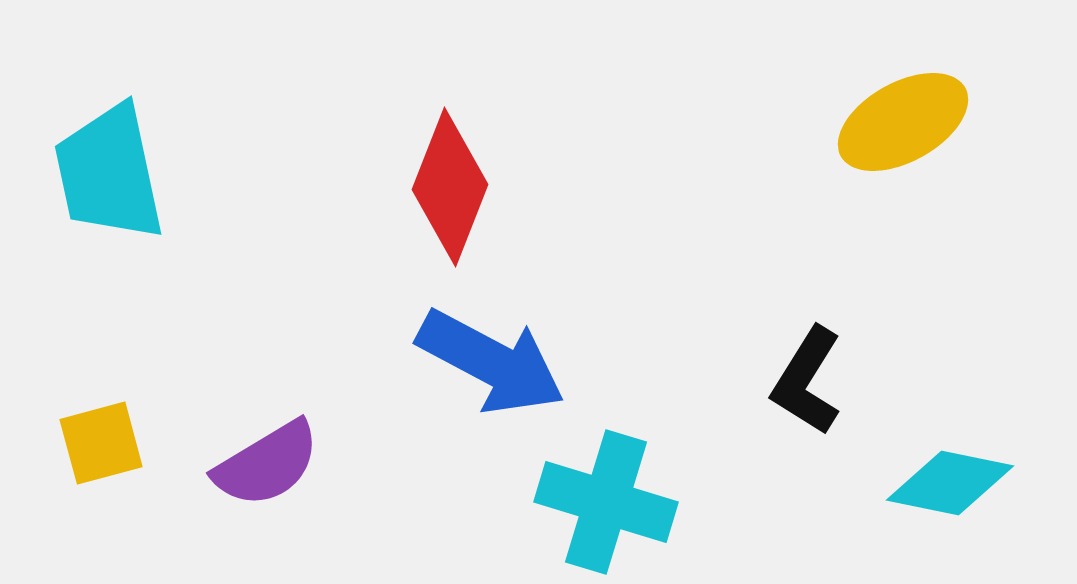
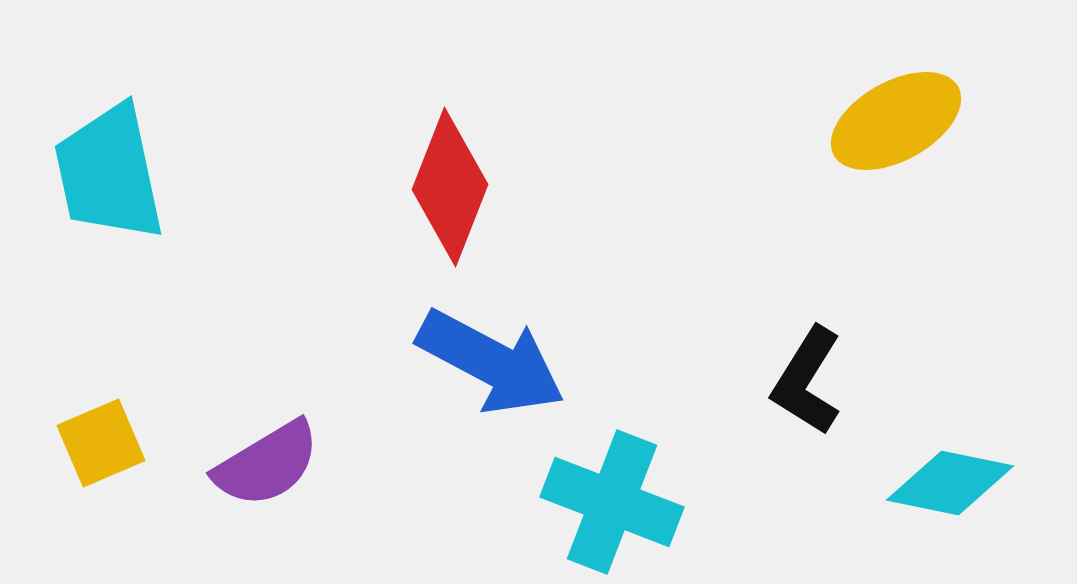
yellow ellipse: moved 7 px left, 1 px up
yellow square: rotated 8 degrees counterclockwise
cyan cross: moved 6 px right; rotated 4 degrees clockwise
